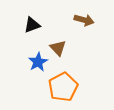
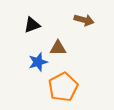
brown triangle: rotated 48 degrees counterclockwise
blue star: rotated 12 degrees clockwise
